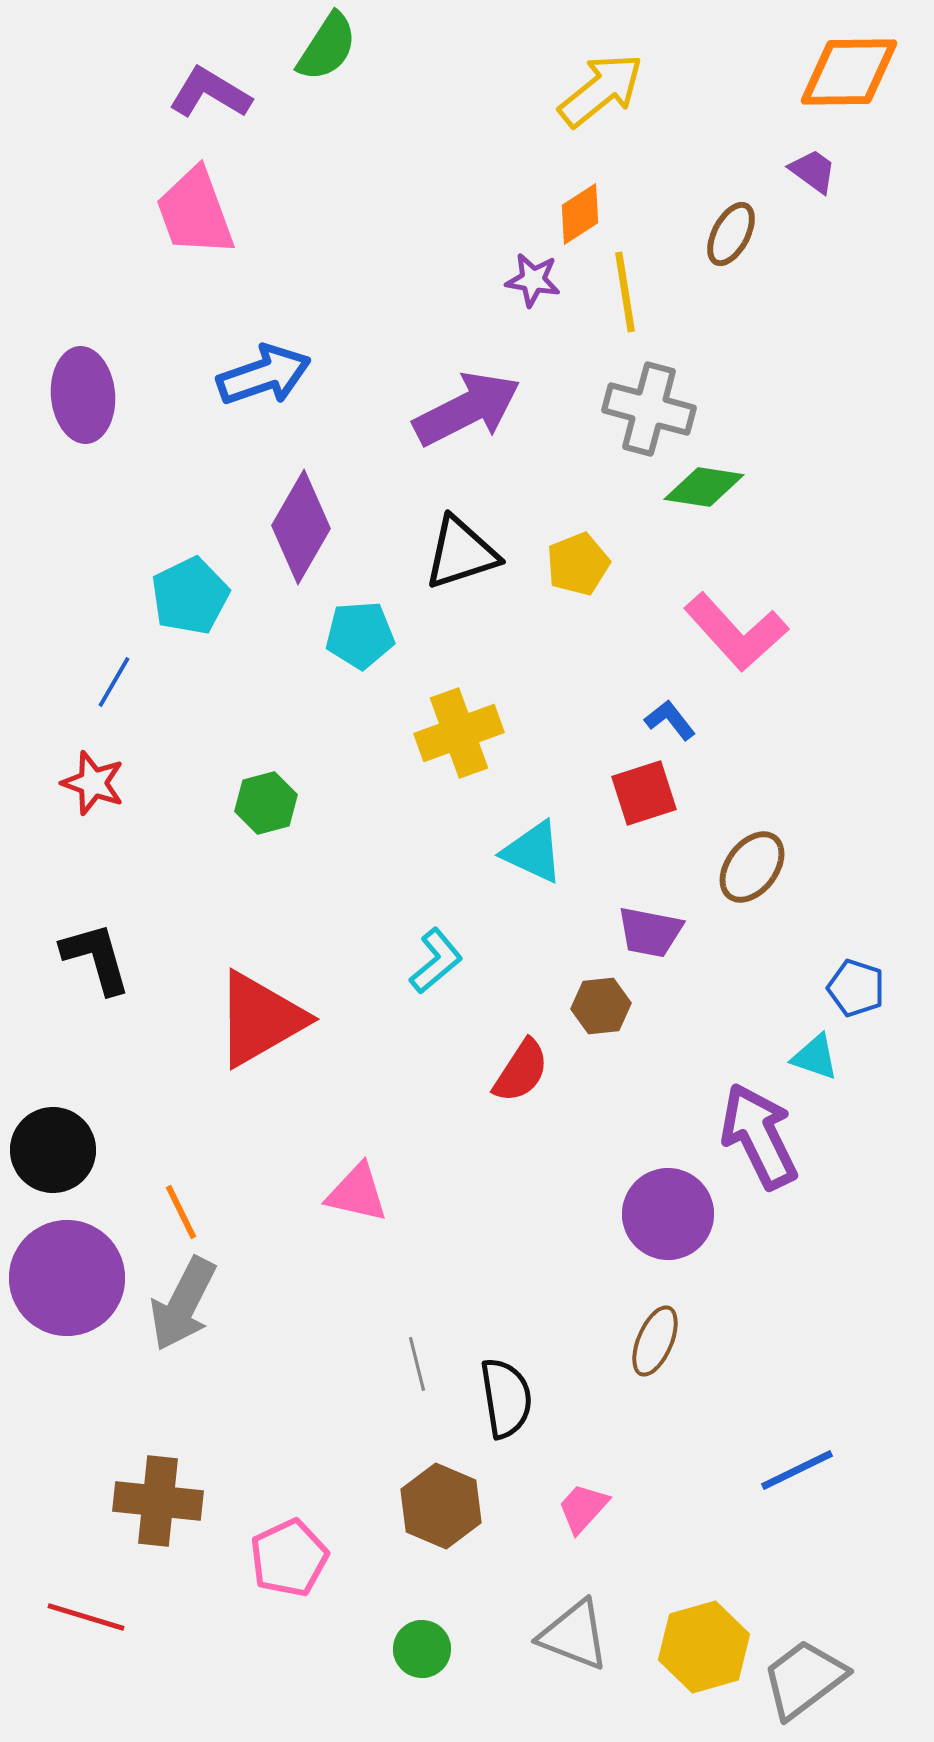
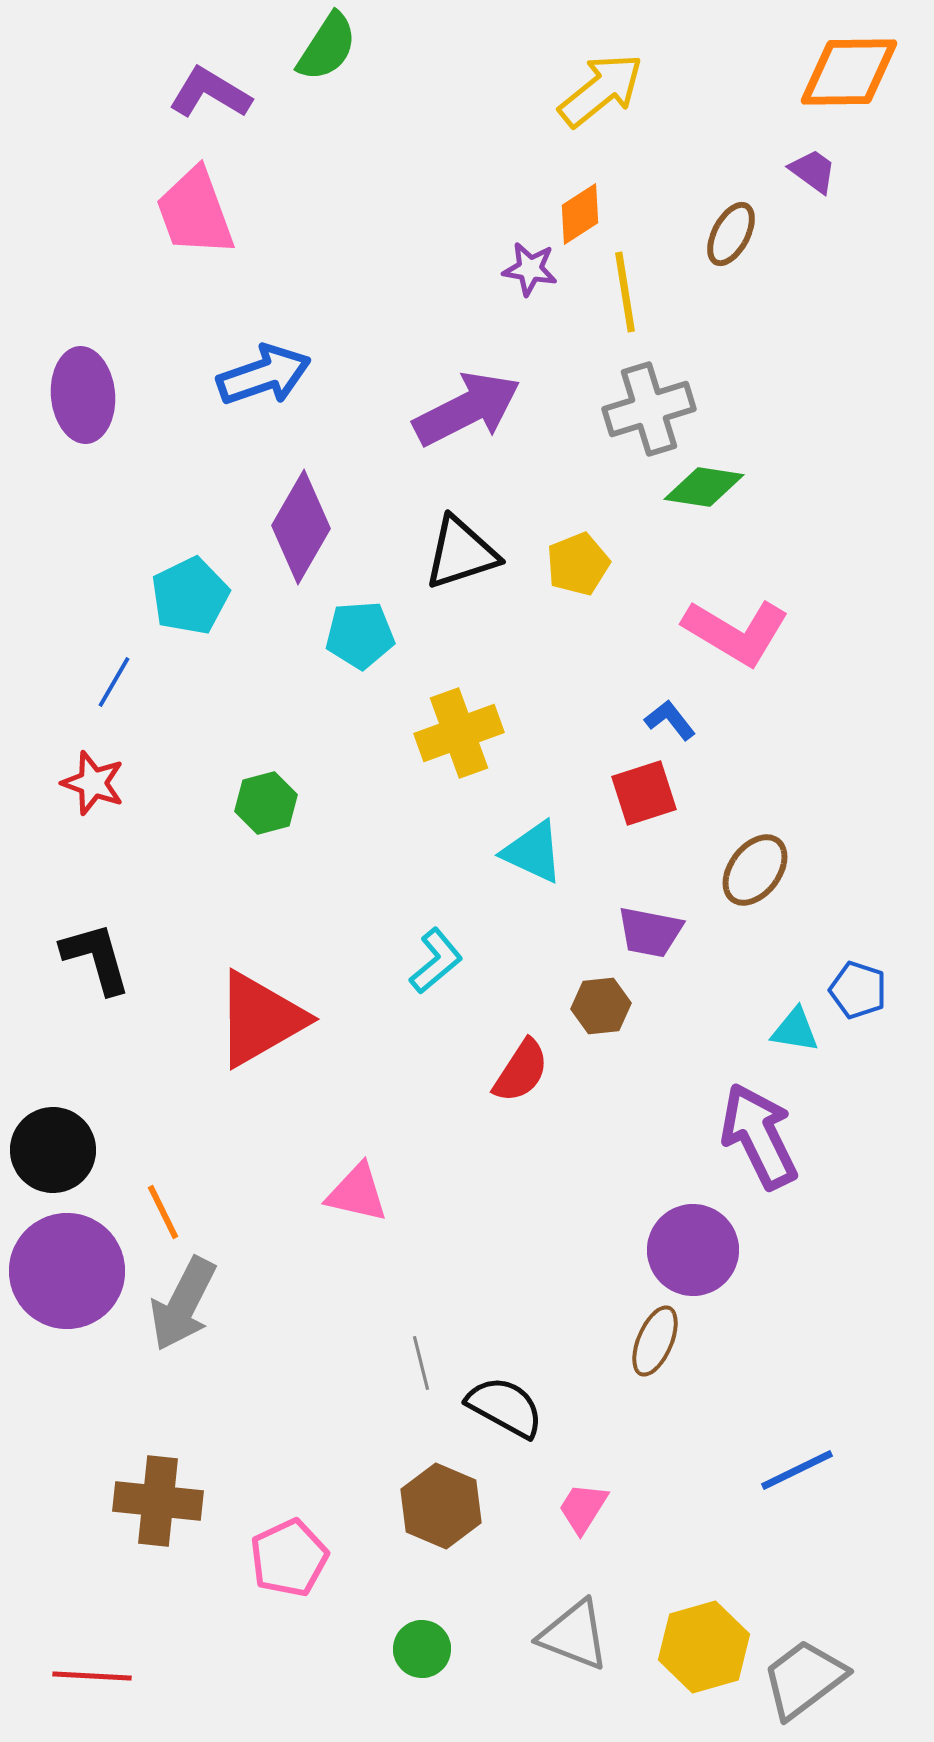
purple star at (533, 280): moved 3 px left, 11 px up
gray cross at (649, 409): rotated 32 degrees counterclockwise
pink L-shape at (736, 632): rotated 17 degrees counterclockwise
brown ellipse at (752, 867): moved 3 px right, 3 px down
blue pentagon at (856, 988): moved 2 px right, 2 px down
cyan triangle at (815, 1057): moved 20 px left, 27 px up; rotated 10 degrees counterclockwise
orange line at (181, 1212): moved 18 px left
purple circle at (668, 1214): moved 25 px right, 36 px down
purple circle at (67, 1278): moved 7 px up
gray line at (417, 1364): moved 4 px right, 1 px up
black semicircle at (506, 1398): moved 1 px left, 9 px down; rotated 52 degrees counterclockwise
pink trapezoid at (583, 1508): rotated 10 degrees counterclockwise
red line at (86, 1617): moved 6 px right, 59 px down; rotated 14 degrees counterclockwise
